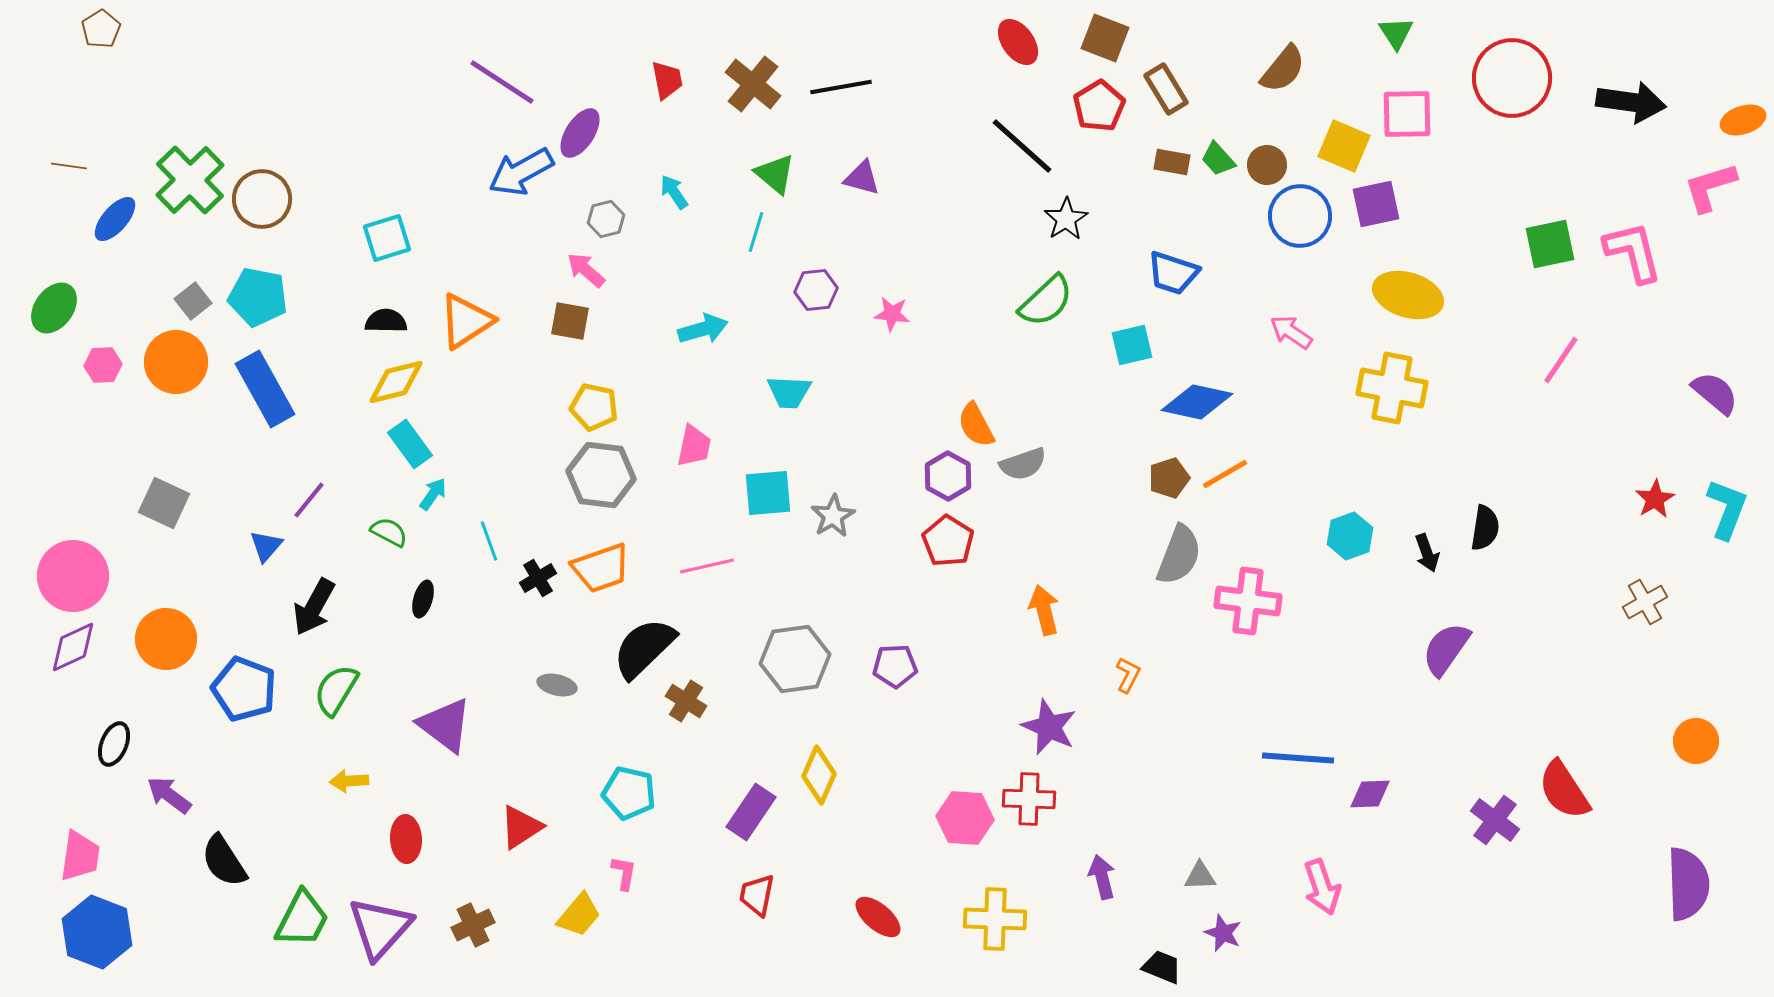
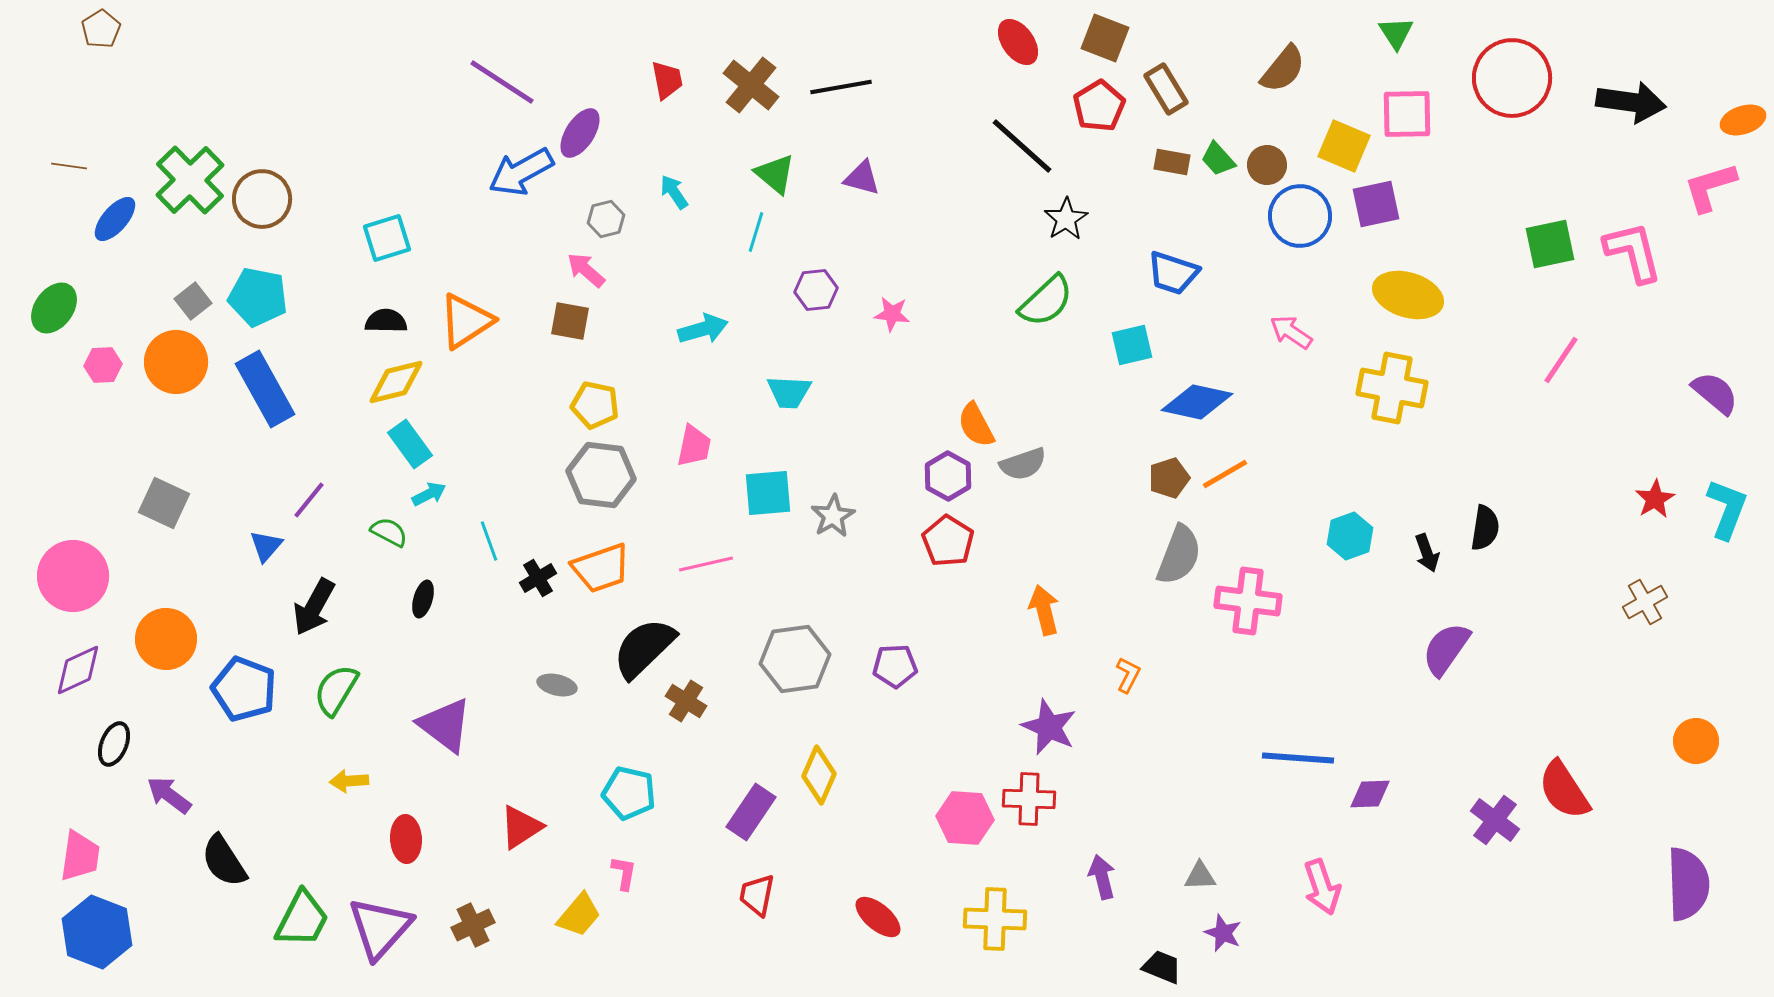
brown cross at (753, 84): moved 2 px left, 1 px down
yellow pentagon at (594, 407): moved 1 px right, 2 px up
cyan arrow at (433, 494): moved 4 px left; rotated 28 degrees clockwise
pink line at (707, 566): moved 1 px left, 2 px up
purple diamond at (73, 647): moved 5 px right, 23 px down
